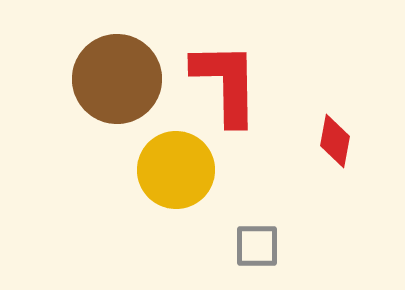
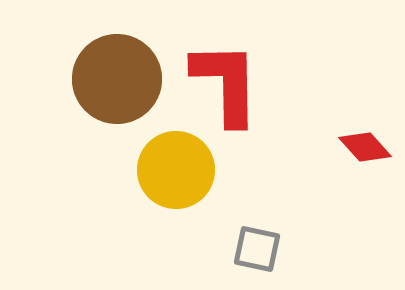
red diamond: moved 30 px right, 6 px down; rotated 52 degrees counterclockwise
gray square: moved 3 px down; rotated 12 degrees clockwise
